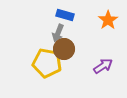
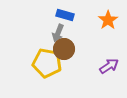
purple arrow: moved 6 px right
